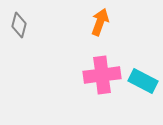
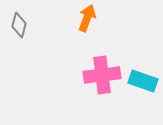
orange arrow: moved 13 px left, 4 px up
cyan rectangle: rotated 8 degrees counterclockwise
